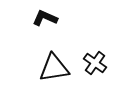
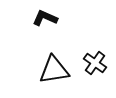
black triangle: moved 2 px down
